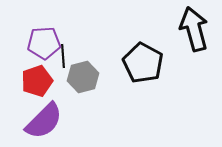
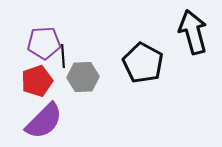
black arrow: moved 1 px left, 3 px down
gray hexagon: rotated 12 degrees clockwise
